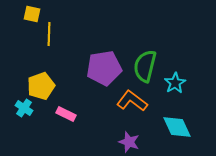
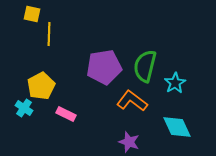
purple pentagon: moved 1 px up
yellow pentagon: rotated 8 degrees counterclockwise
